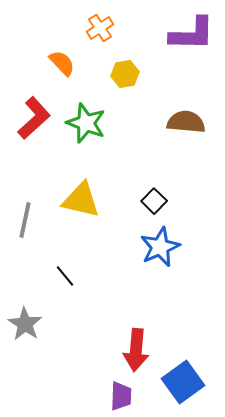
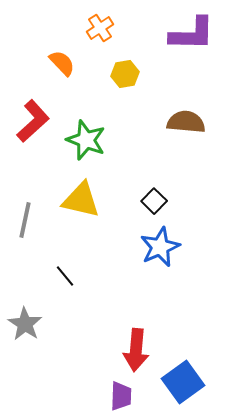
red L-shape: moved 1 px left, 3 px down
green star: moved 17 px down
